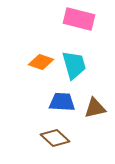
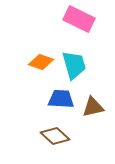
pink rectangle: rotated 12 degrees clockwise
blue trapezoid: moved 1 px left, 3 px up
brown triangle: moved 2 px left, 1 px up
brown diamond: moved 2 px up
